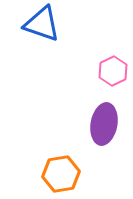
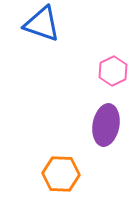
purple ellipse: moved 2 px right, 1 px down
orange hexagon: rotated 12 degrees clockwise
